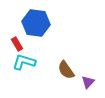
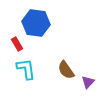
cyan L-shape: moved 2 px right, 7 px down; rotated 65 degrees clockwise
